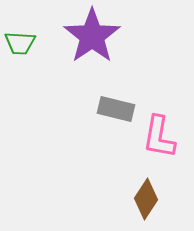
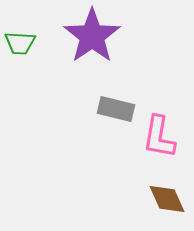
brown diamond: moved 21 px right; rotated 57 degrees counterclockwise
